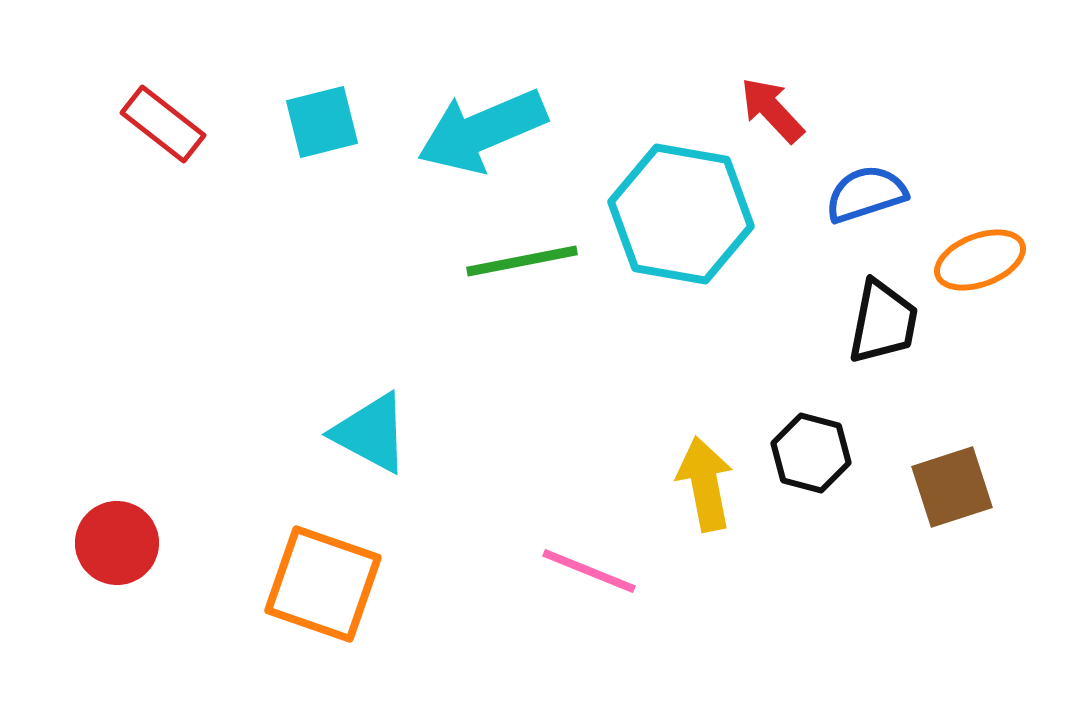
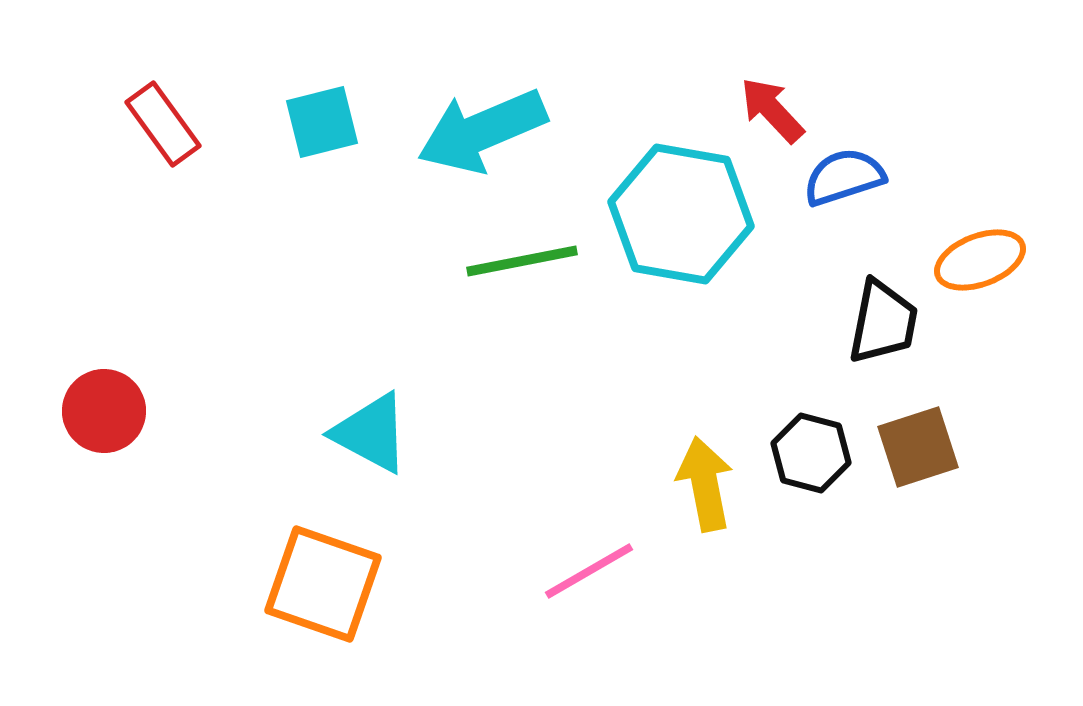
red rectangle: rotated 16 degrees clockwise
blue semicircle: moved 22 px left, 17 px up
brown square: moved 34 px left, 40 px up
red circle: moved 13 px left, 132 px up
pink line: rotated 52 degrees counterclockwise
